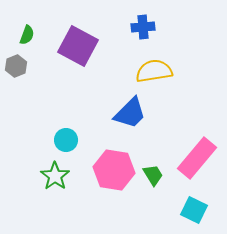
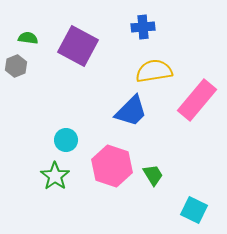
green semicircle: moved 1 px right, 3 px down; rotated 102 degrees counterclockwise
blue trapezoid: moved 1 px right, 2 px up
pink rectangle: moved 58 px up
pink hexagon: moved 2 px left, 4 px up; rotated 9 degrees clockwise
